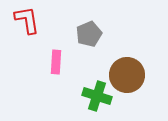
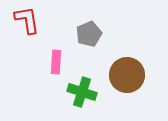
green cross: moved 15 px left, 4 px up
